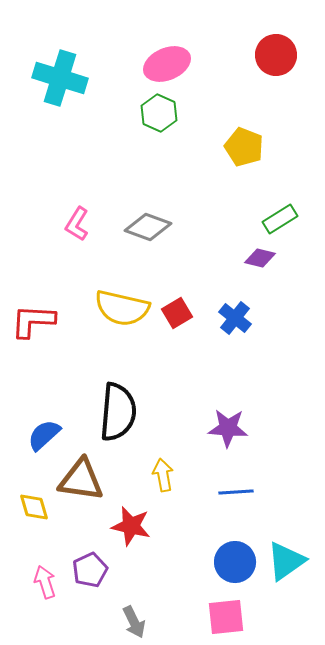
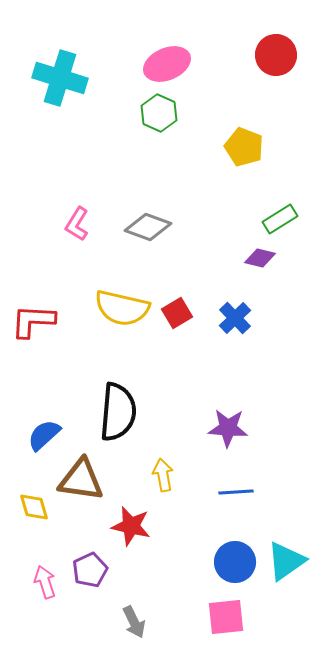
blue cross: rotated 8 degrees clockwise
